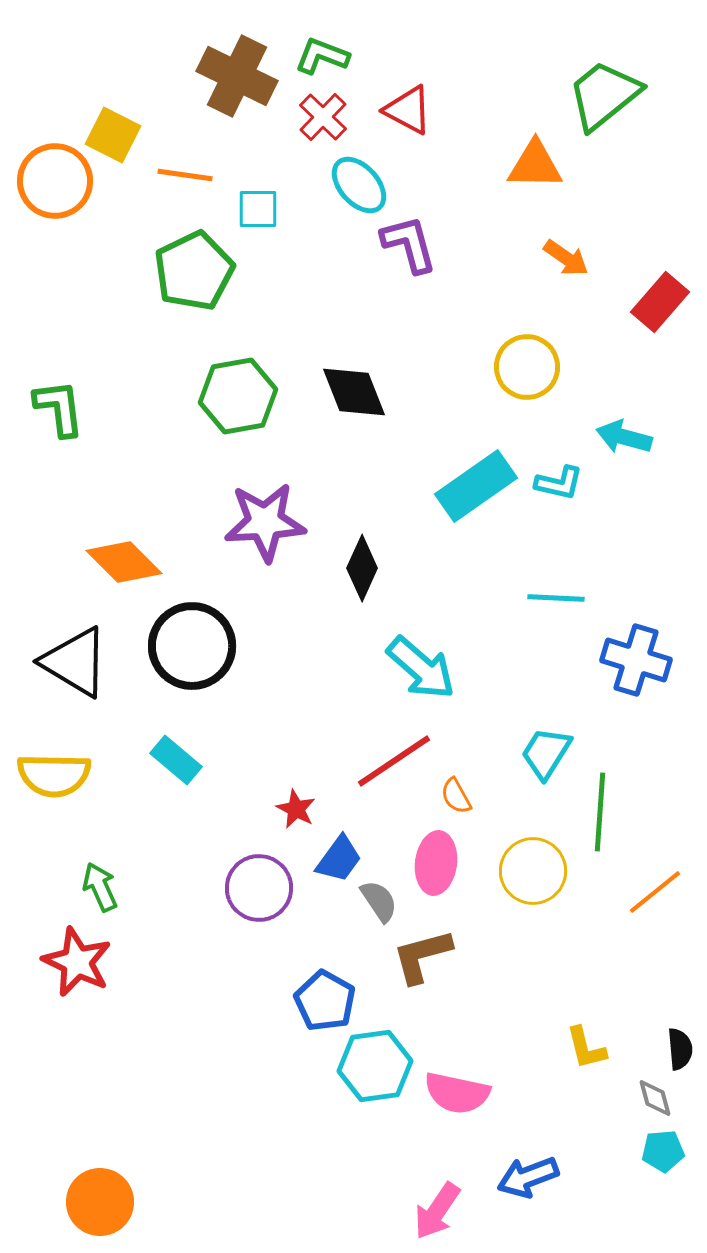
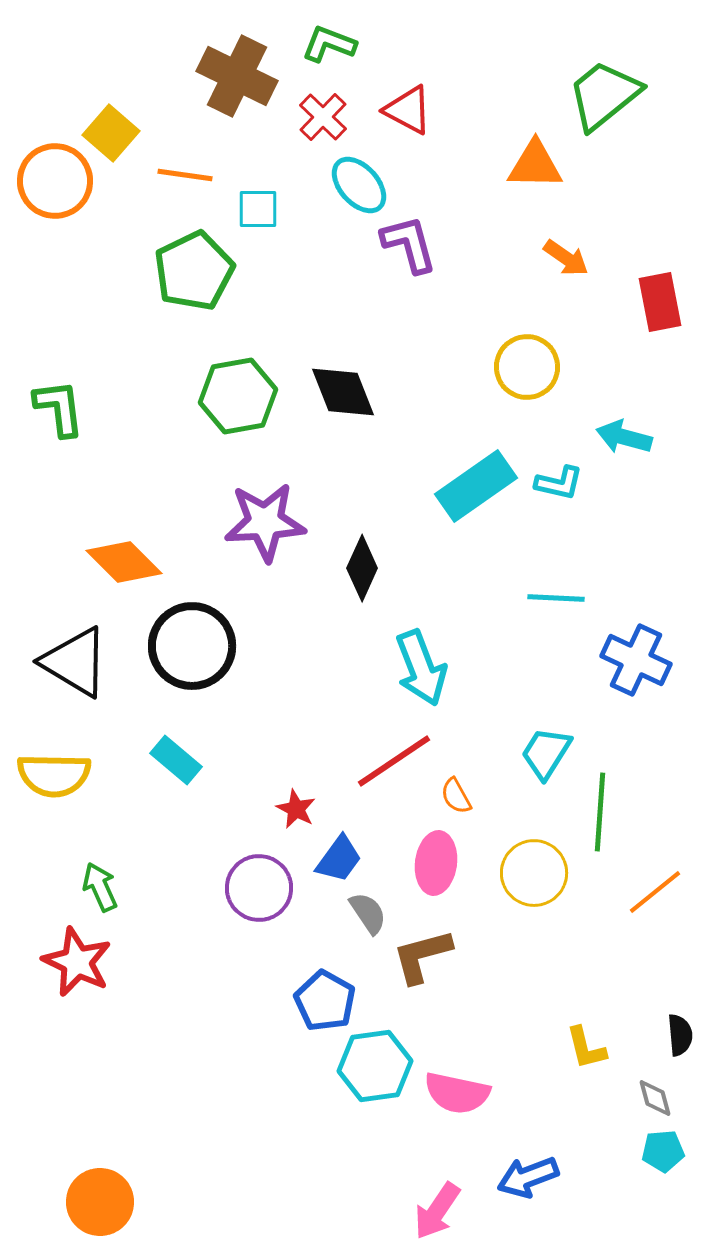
green L-shape at (322, 56): moved 7 px right, 12 px up
yellow square at (113, 135): moved 2 px left, 2 px up; rotated 14 degrees clockwise
red rectangle at (660, 302): rotated 52 degrees counterclockwise
black diamond at (354, 392): moved 11 px left
blue cross at (636, 660): rotated 8 degrees clockwise
cyan arrow at (421, 668): rotated 28 degrees clockwise
yellow circle at (533, 871): moved 1 px right, 2 px down
gray semicircle at (379, 901): moved 11 px left, 12 px down
black semicircle at (680, 1049): moved 14 px up
